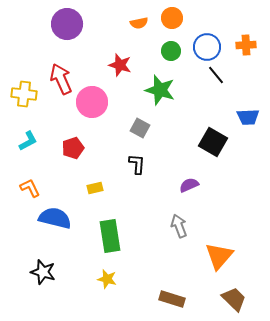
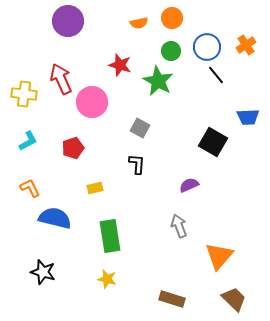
purple circle: moved 1 px right, 3 px up
orange cross: rotated 30 degrees counterclockwise
green star: moved 2 px left, 9 px up; rotated 12 degrees clockwise
